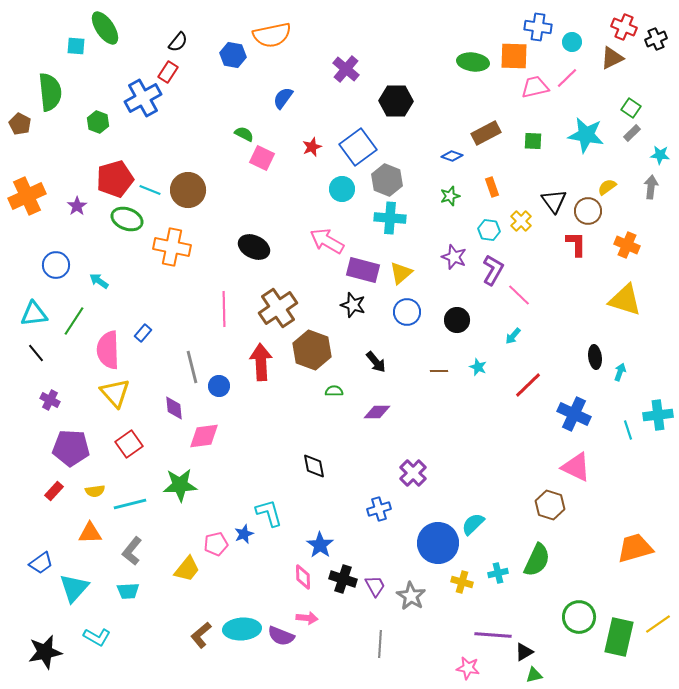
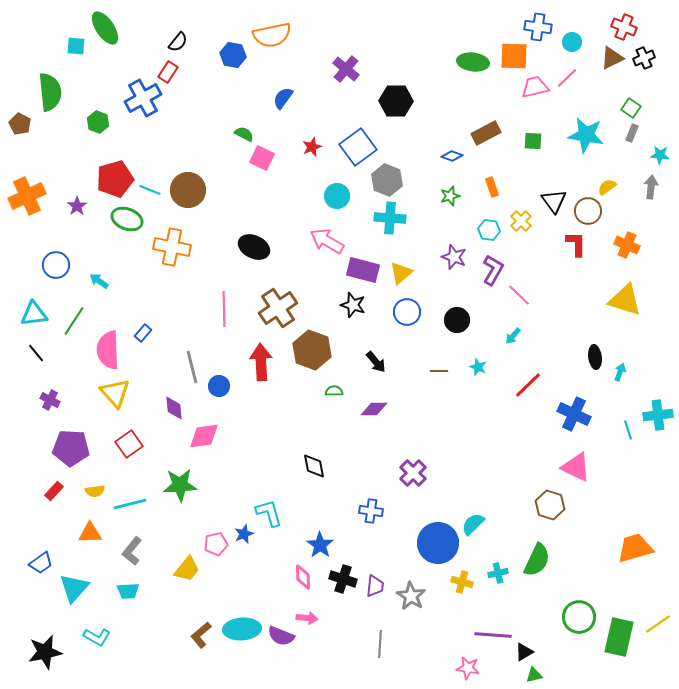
black cross at (656, 39): moved 12 px left, 19 px down
gray rectangle at (632, 133): rotated 24 degrees counterclockwise
cyan circle at (342, 189): moved 5 px left, 7 px down
purple diamond at (377, 412): moved 3 px left, 3 px up
blue cross at (379, 509): moved 8 px left, 2 px down; rotated 25 degrees clockwise
purple trapezoid at (375, 586): rotated 35 degrees clockwise
